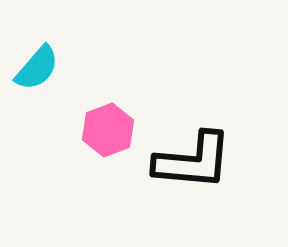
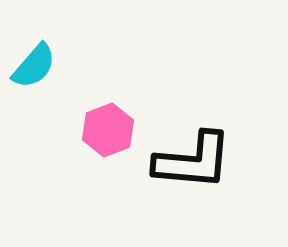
cyan semicircle: moved 3 px left, 2 px up
